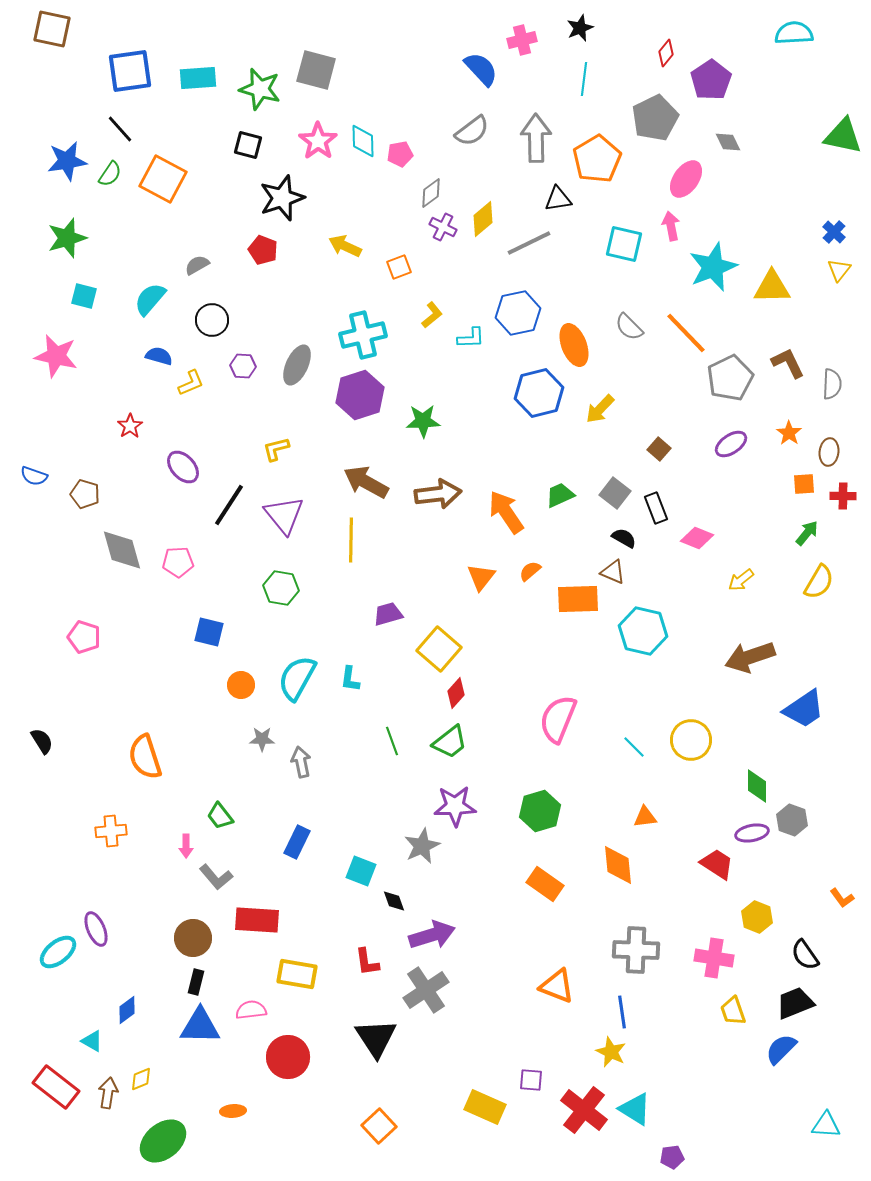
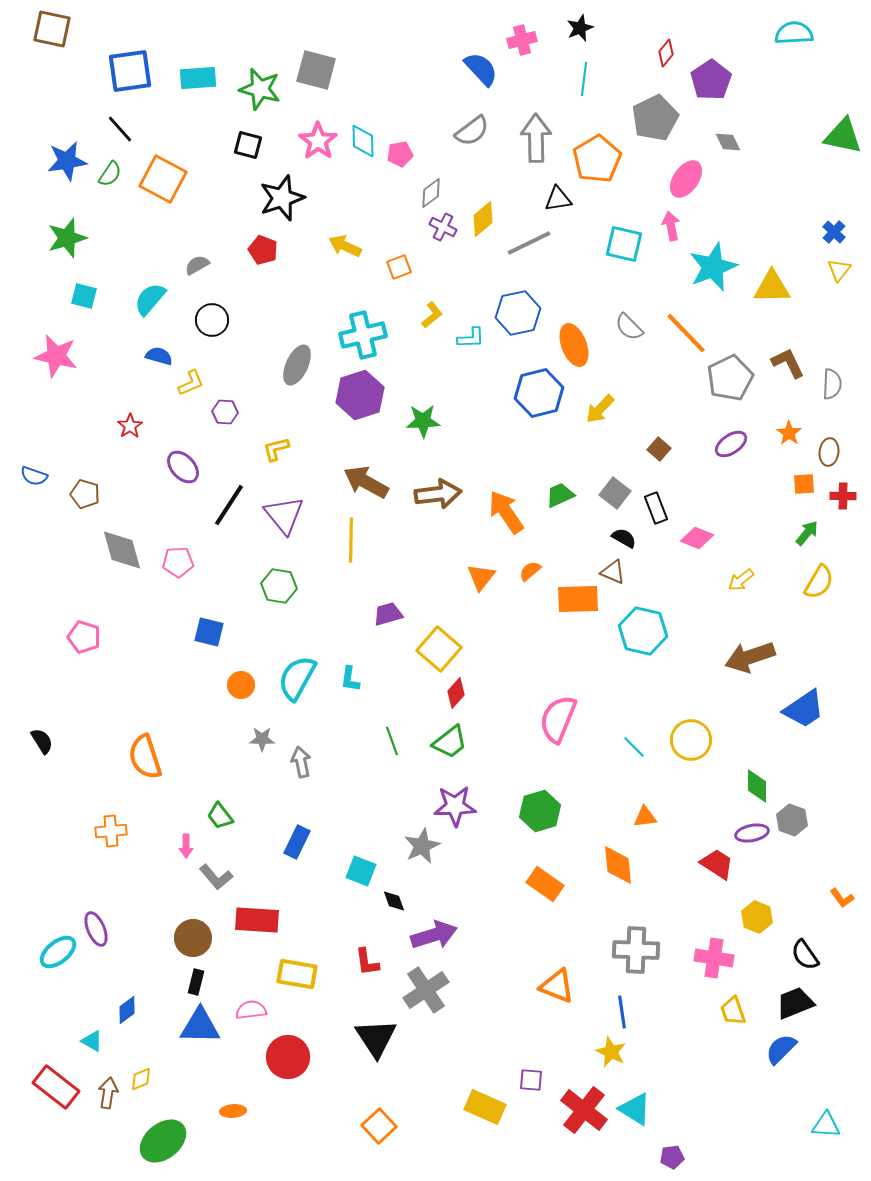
purple hexagon at (243, 366): moved 18 px left, 46 px down
green hexagon at (281, 588): moved 2 px left, 2 px up
purple arrow at (432, 935): moved 2 px right
